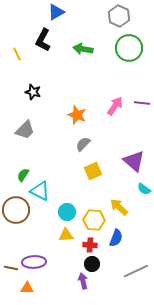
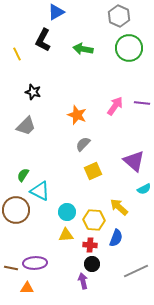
gray trapezoid: moved 1 px right, 4 px up
cyan semicircle: rotated 64 degrees counterclockwise
purple ellipse: moved 1 px right, 1 px down
